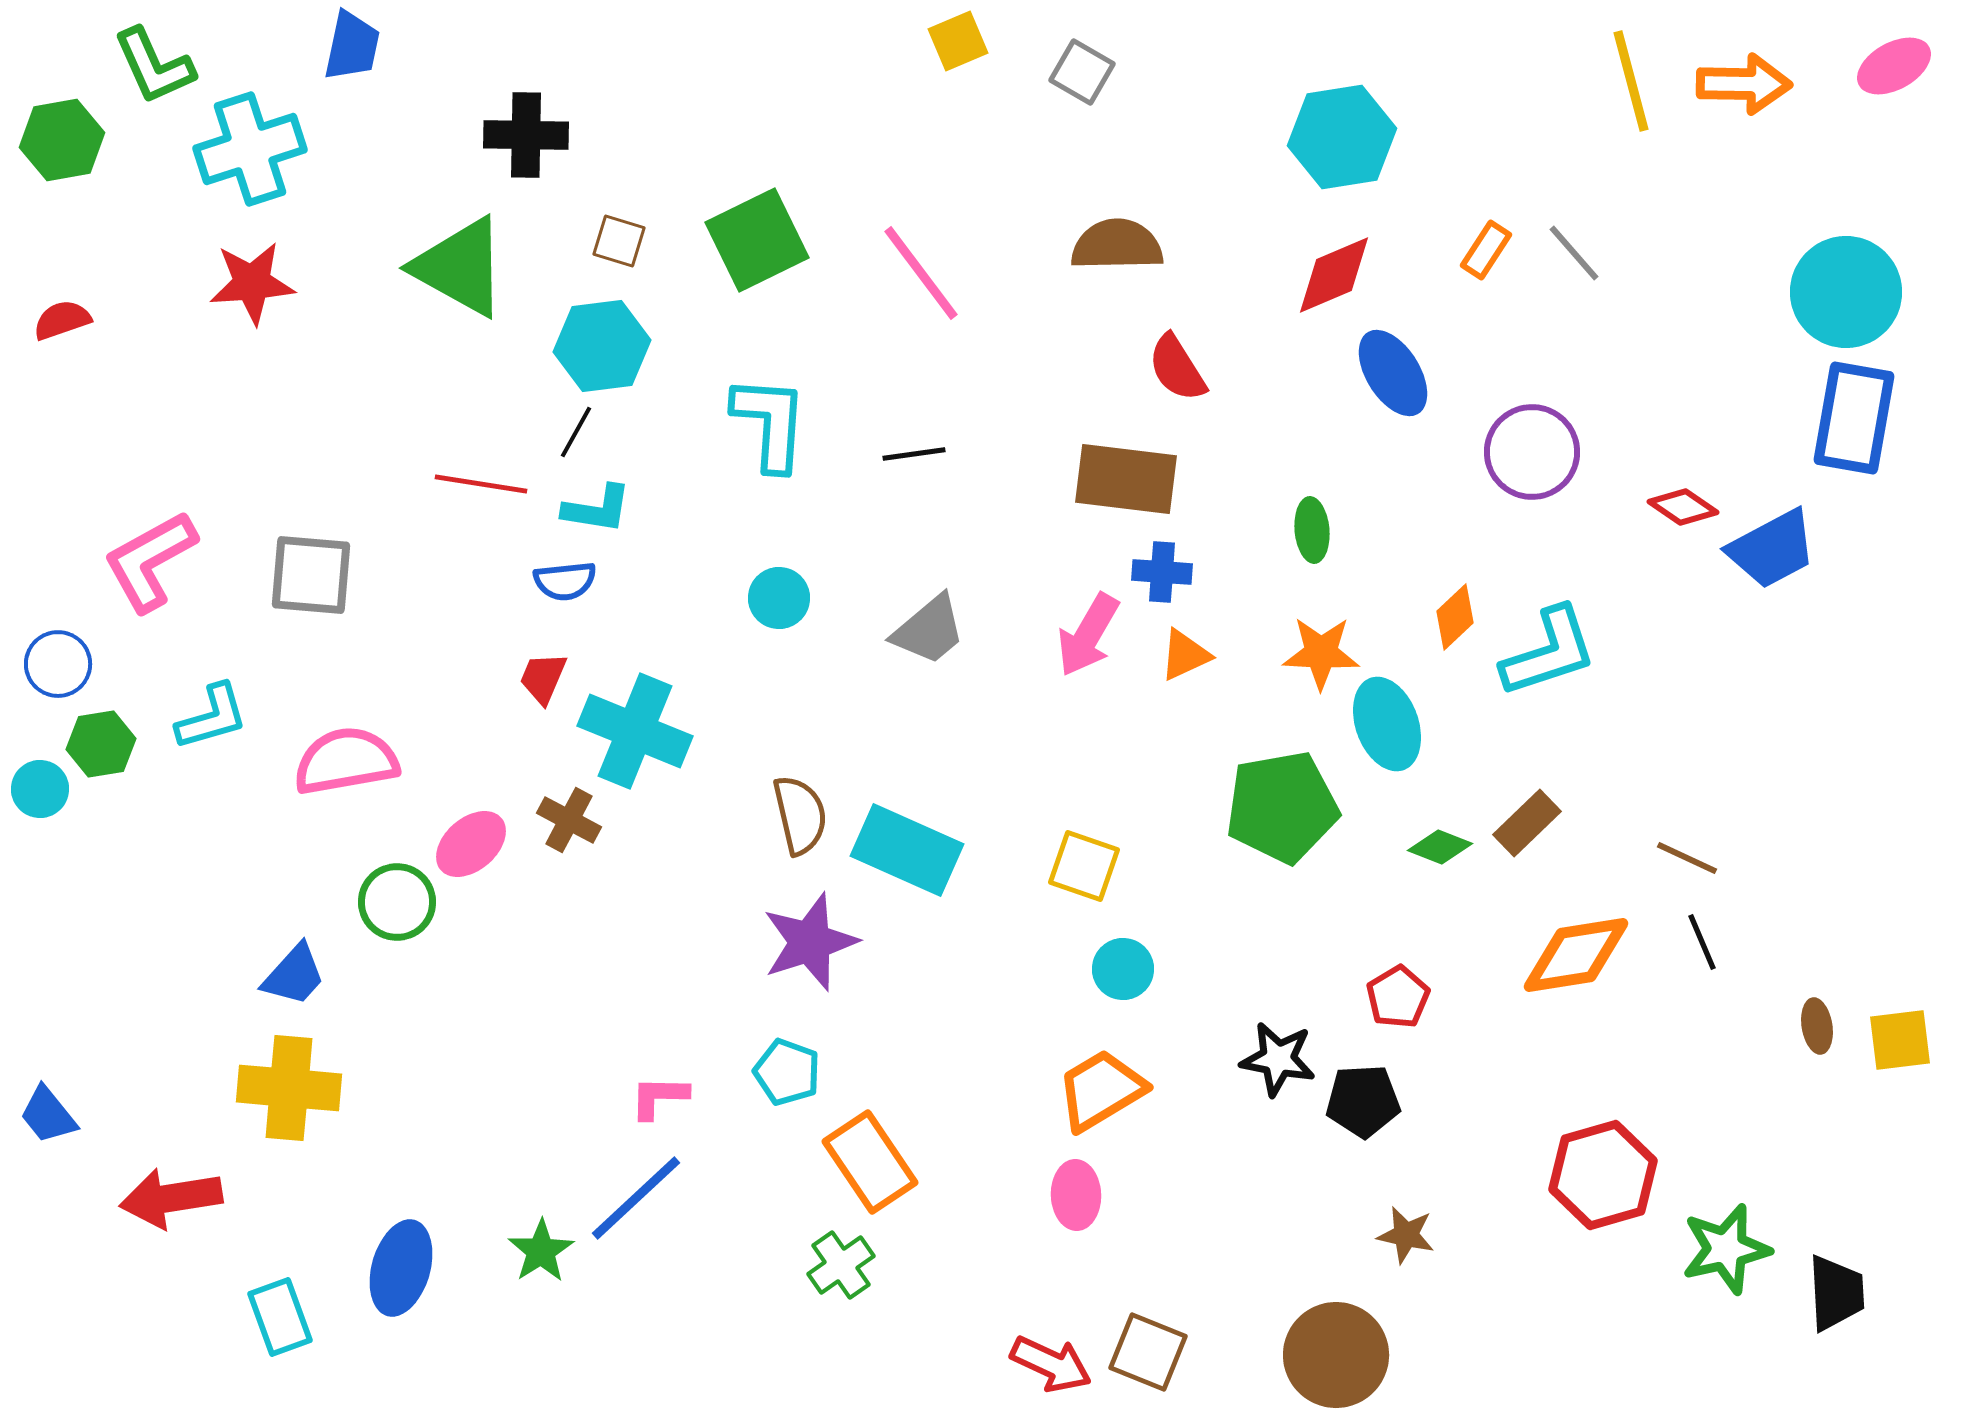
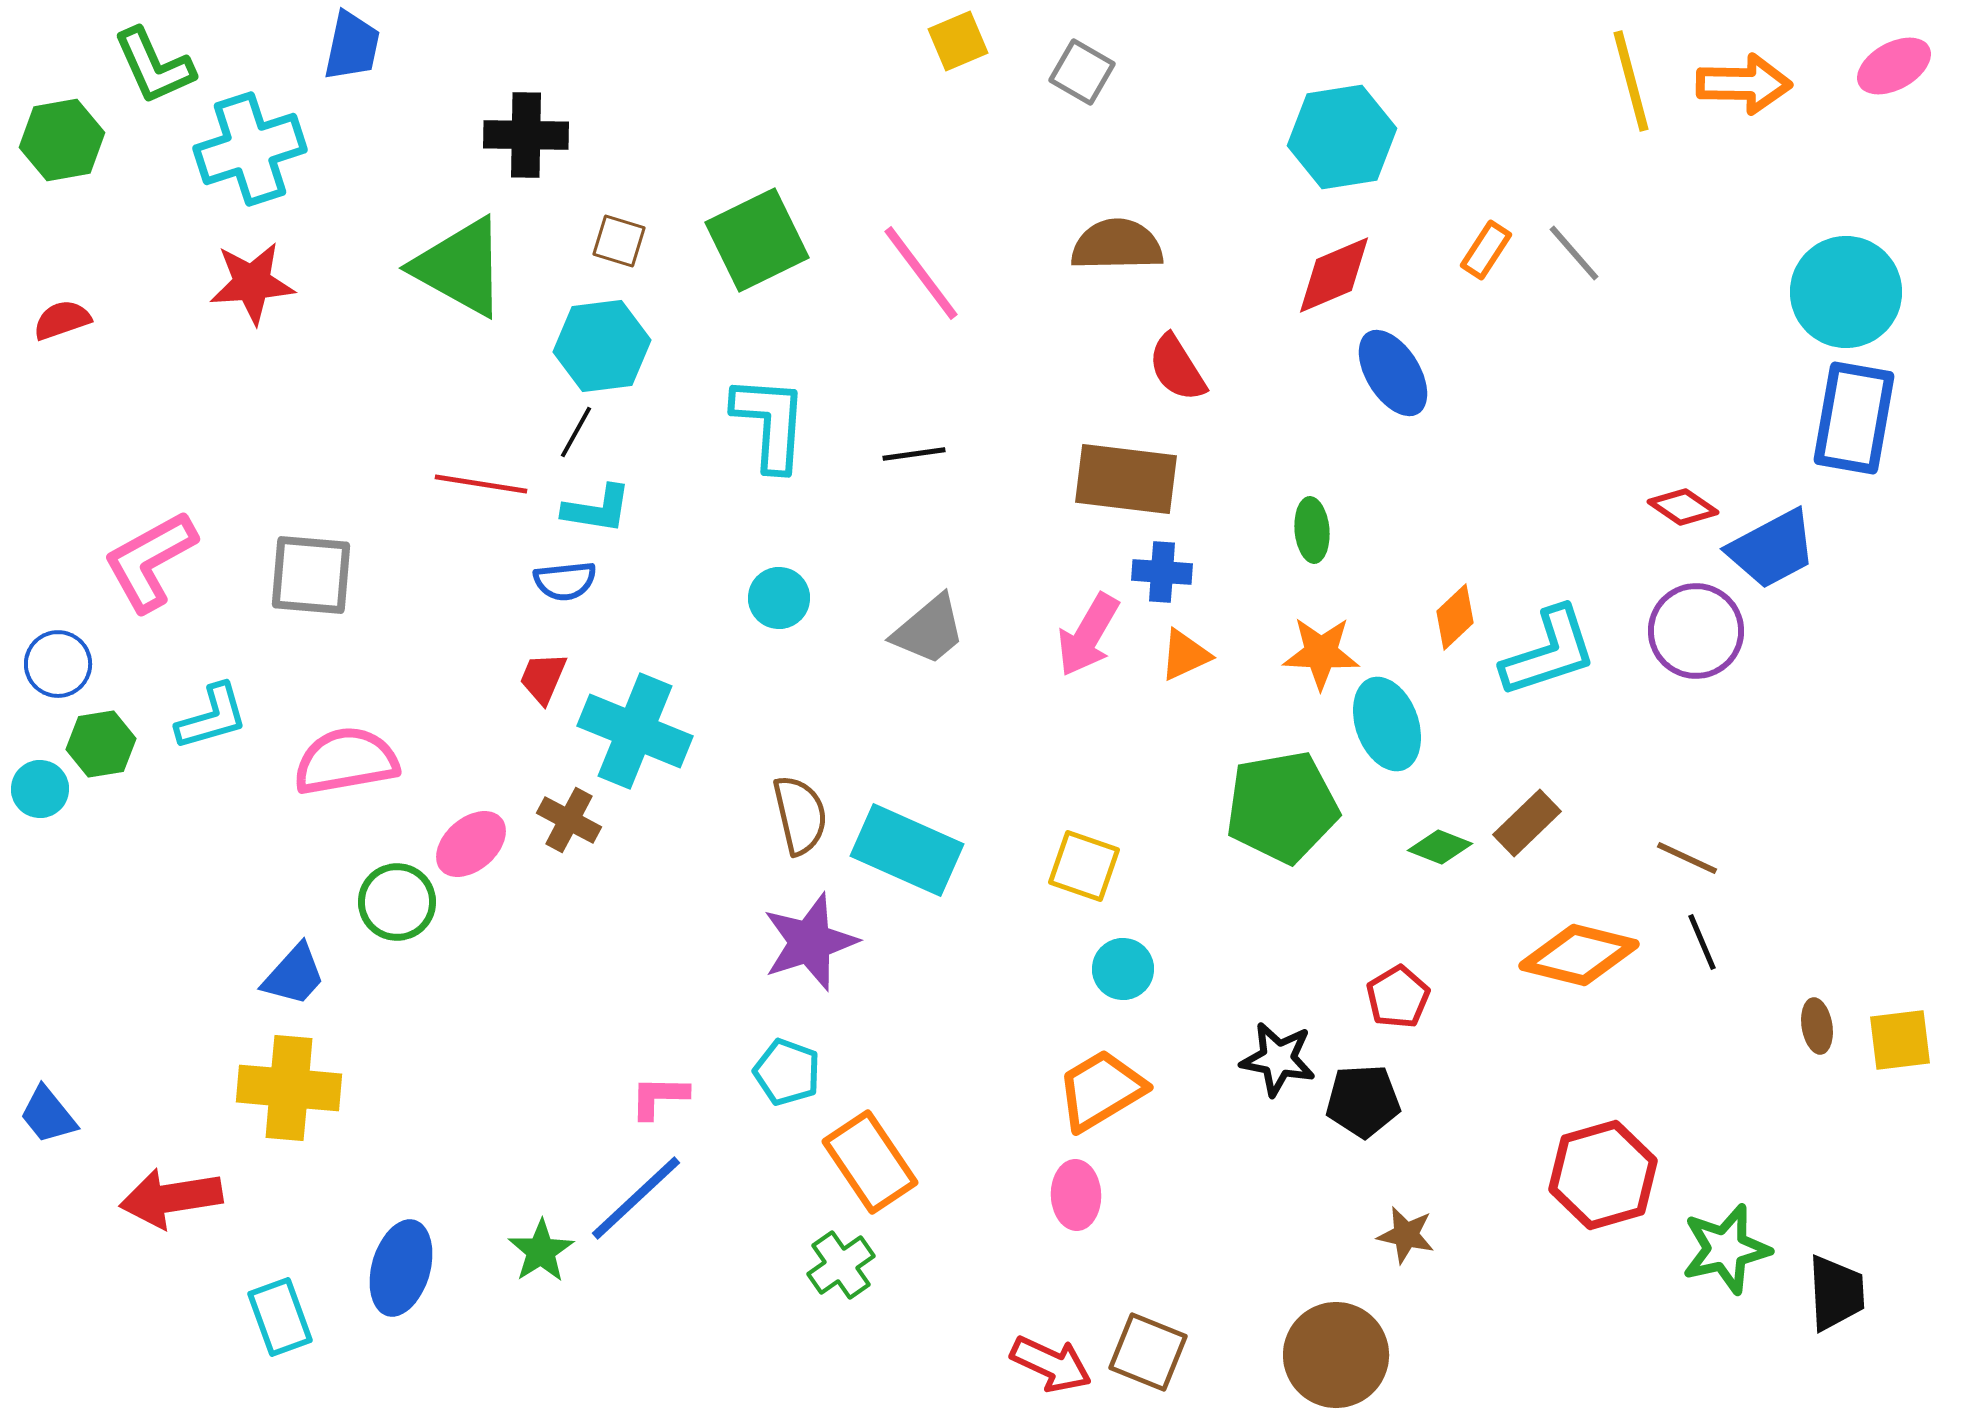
purple circle at (1532, 452): moved 164 px right, 179 px down
orange diamond at (1576, 955): moved 3 px right; rotated 23 degrees clockwise
